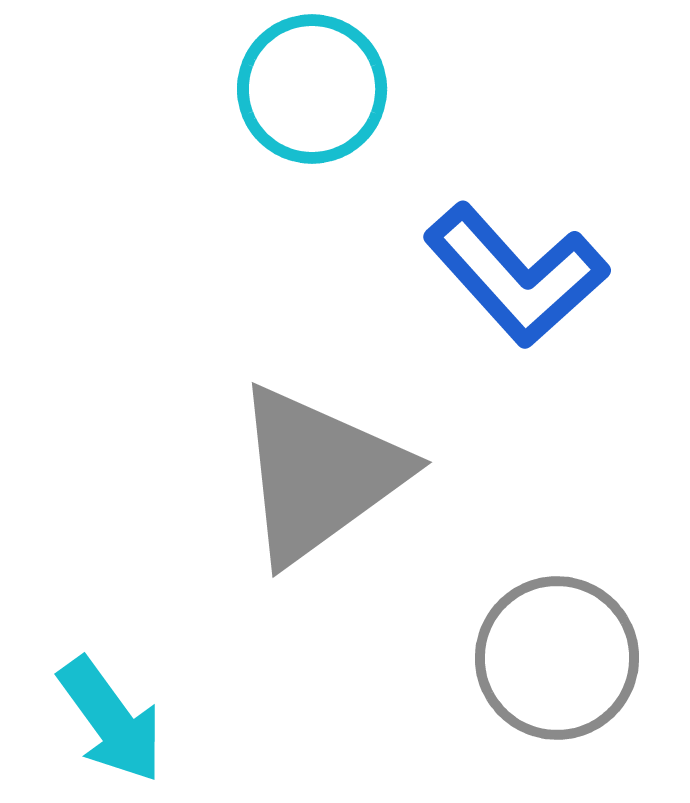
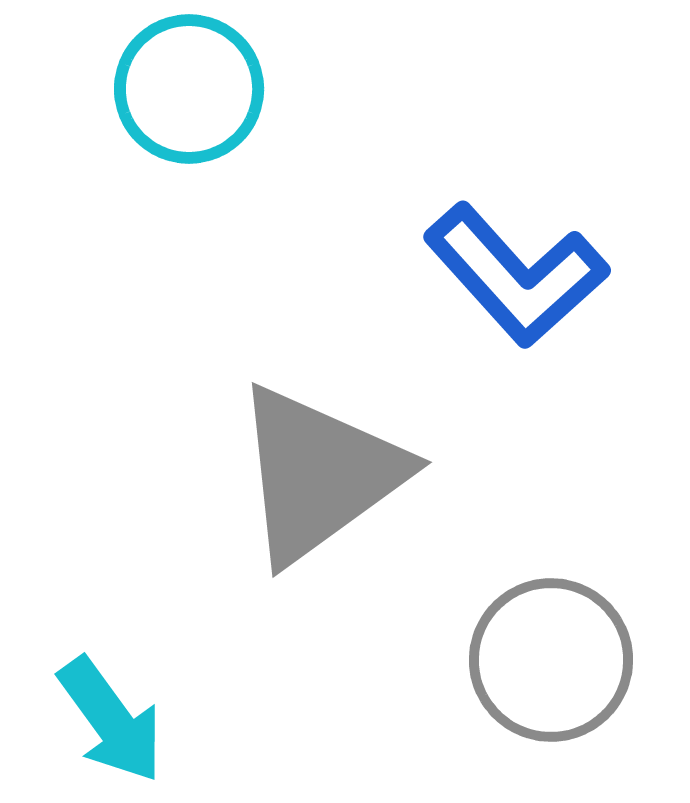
cyan circle: moved 123 px left
gray circle: moved 6 px left, 2 px down
